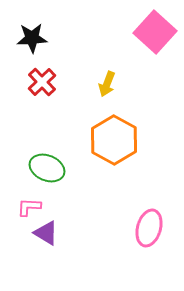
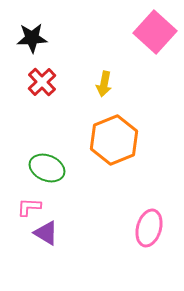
yellow arrow: moved 3 px left; rotated 10 degrees counterclockwise
orange hexagon: rotated 9 degrees clockwise
